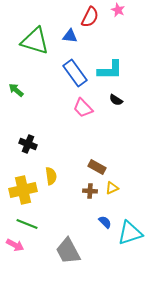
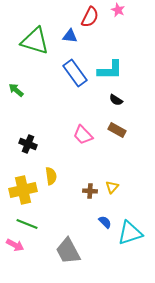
pink trapezoid: moved 27 px down
brown rectangle: moved 20 px right, 37 px up
yellow triangle: moved 1 px up; rotated 24 degrees counterclockwise
